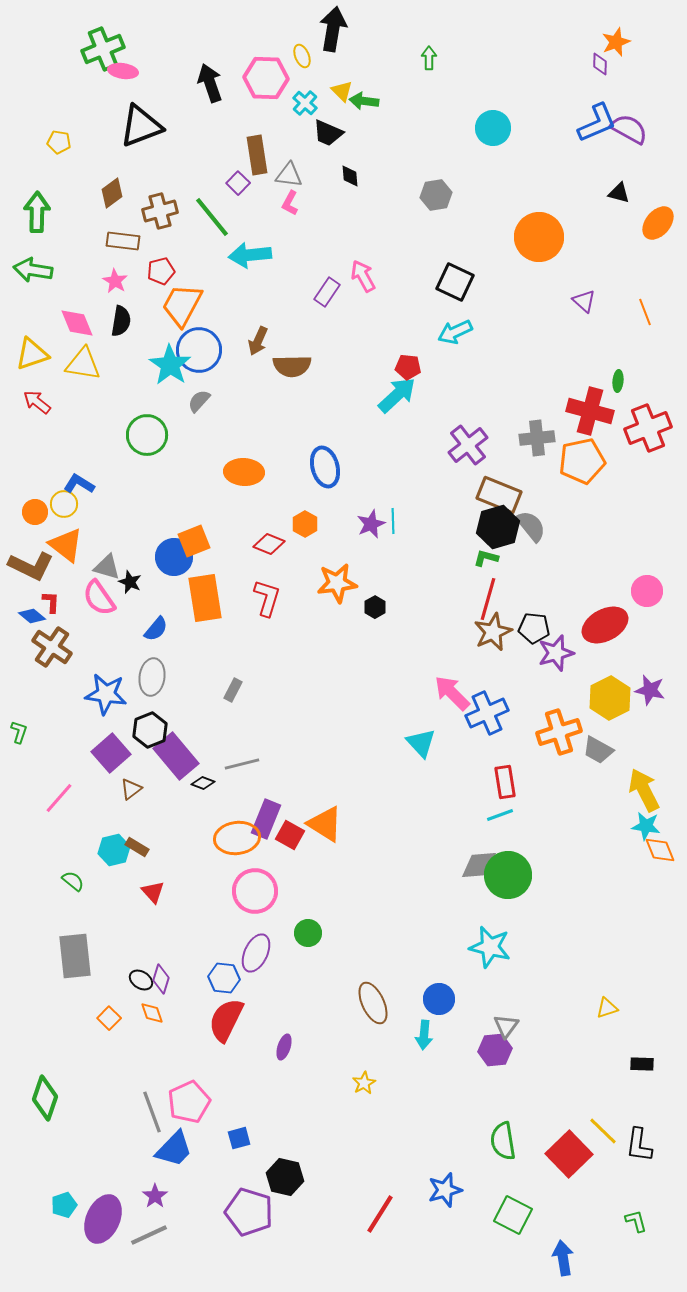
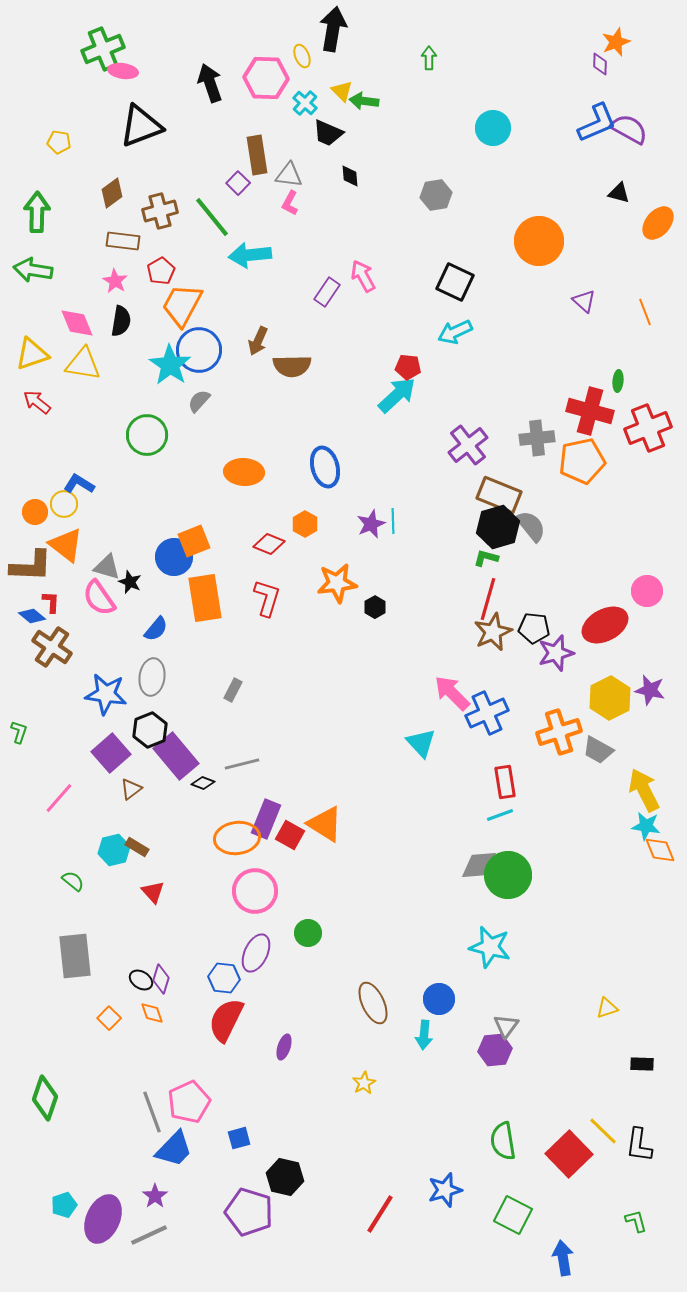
orange circle at (539, 237): moved 4 px down
red pentagon at (161, 271): rotated 16 degrees counterclockwise
brown L-shape at (31, 566): rotated 24 degrees counterclockwise
